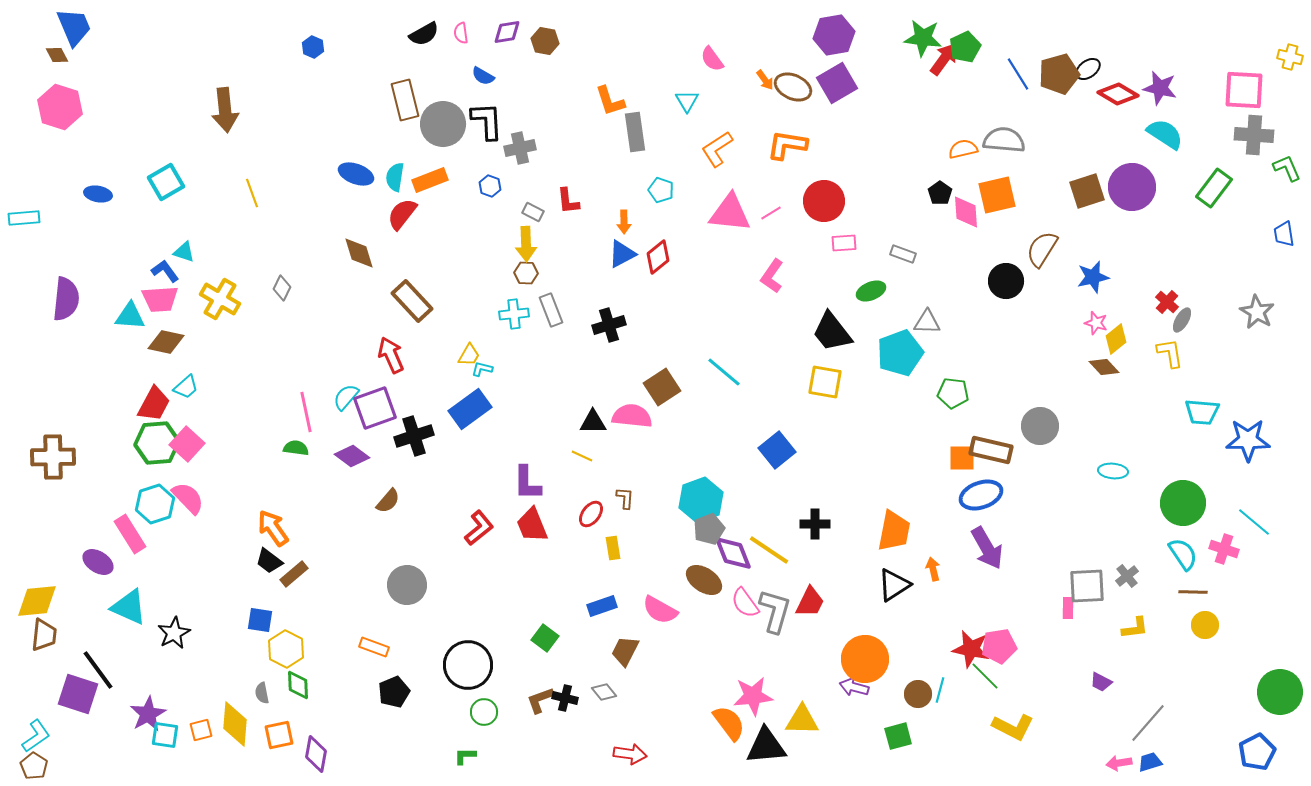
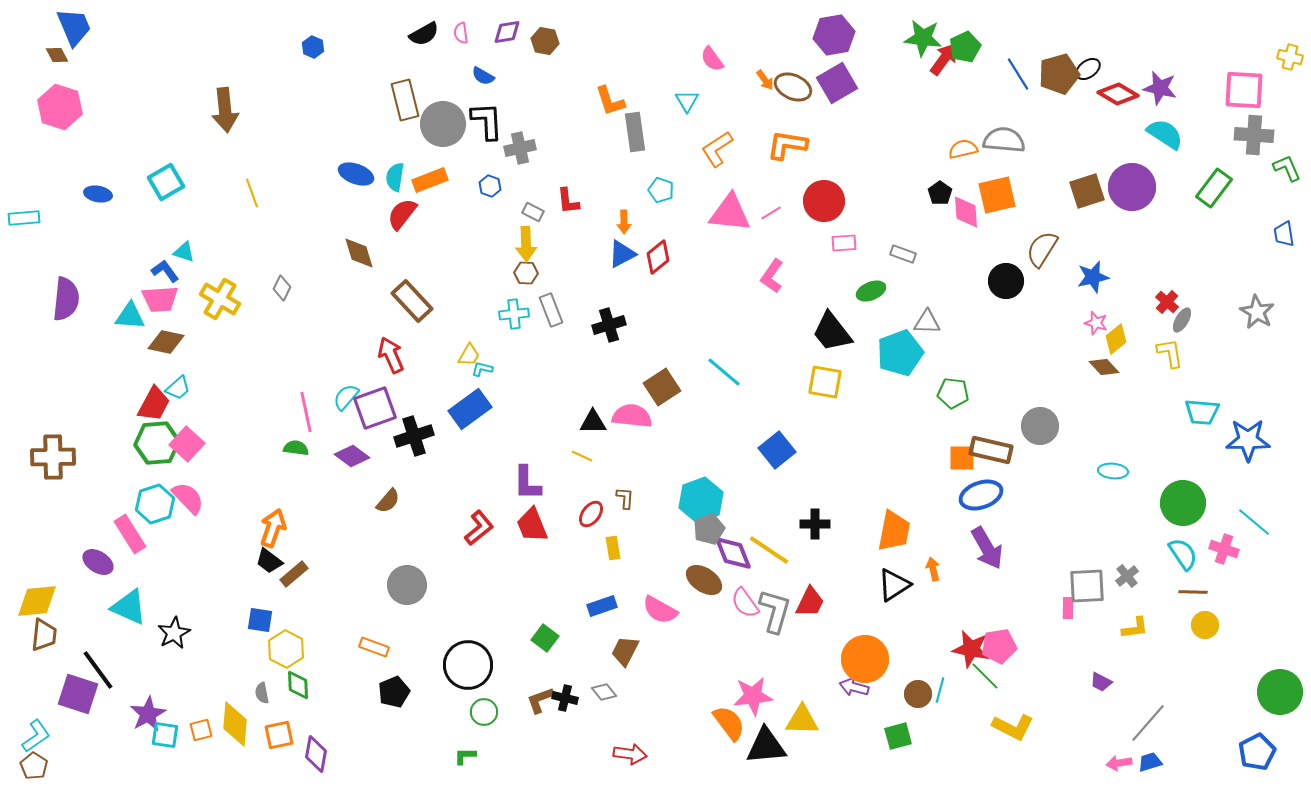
cyan trapezoid at (186, 387): moved 8 px left, 1 px down
orange arrow at (273, 528): rotated 54 degrees clockwise
